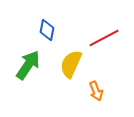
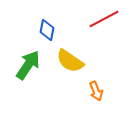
red line: moved 19 px up
yellow semicircle: moved 1 px left, 3 px up; rotated 80 degrees counterclockwise
